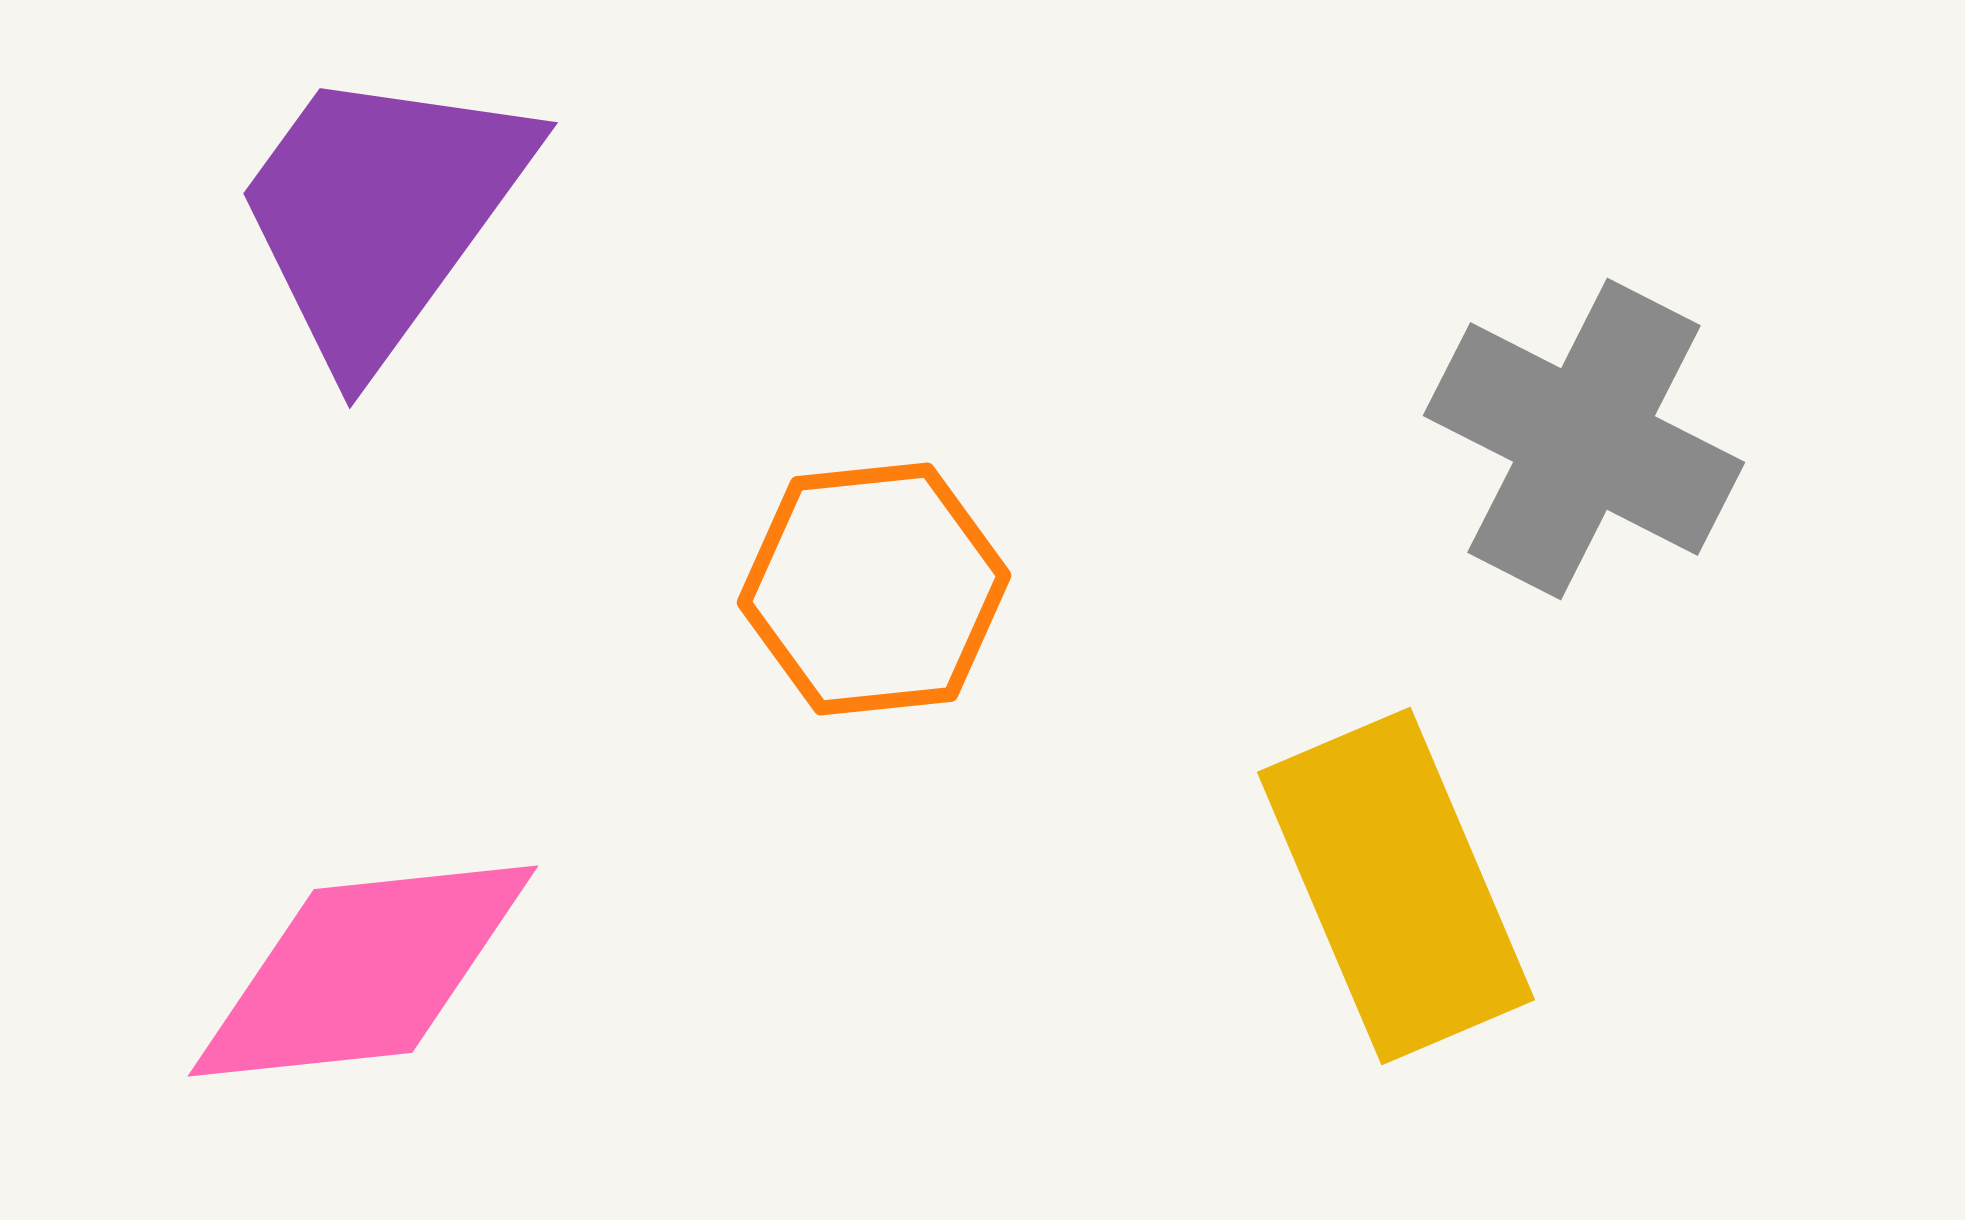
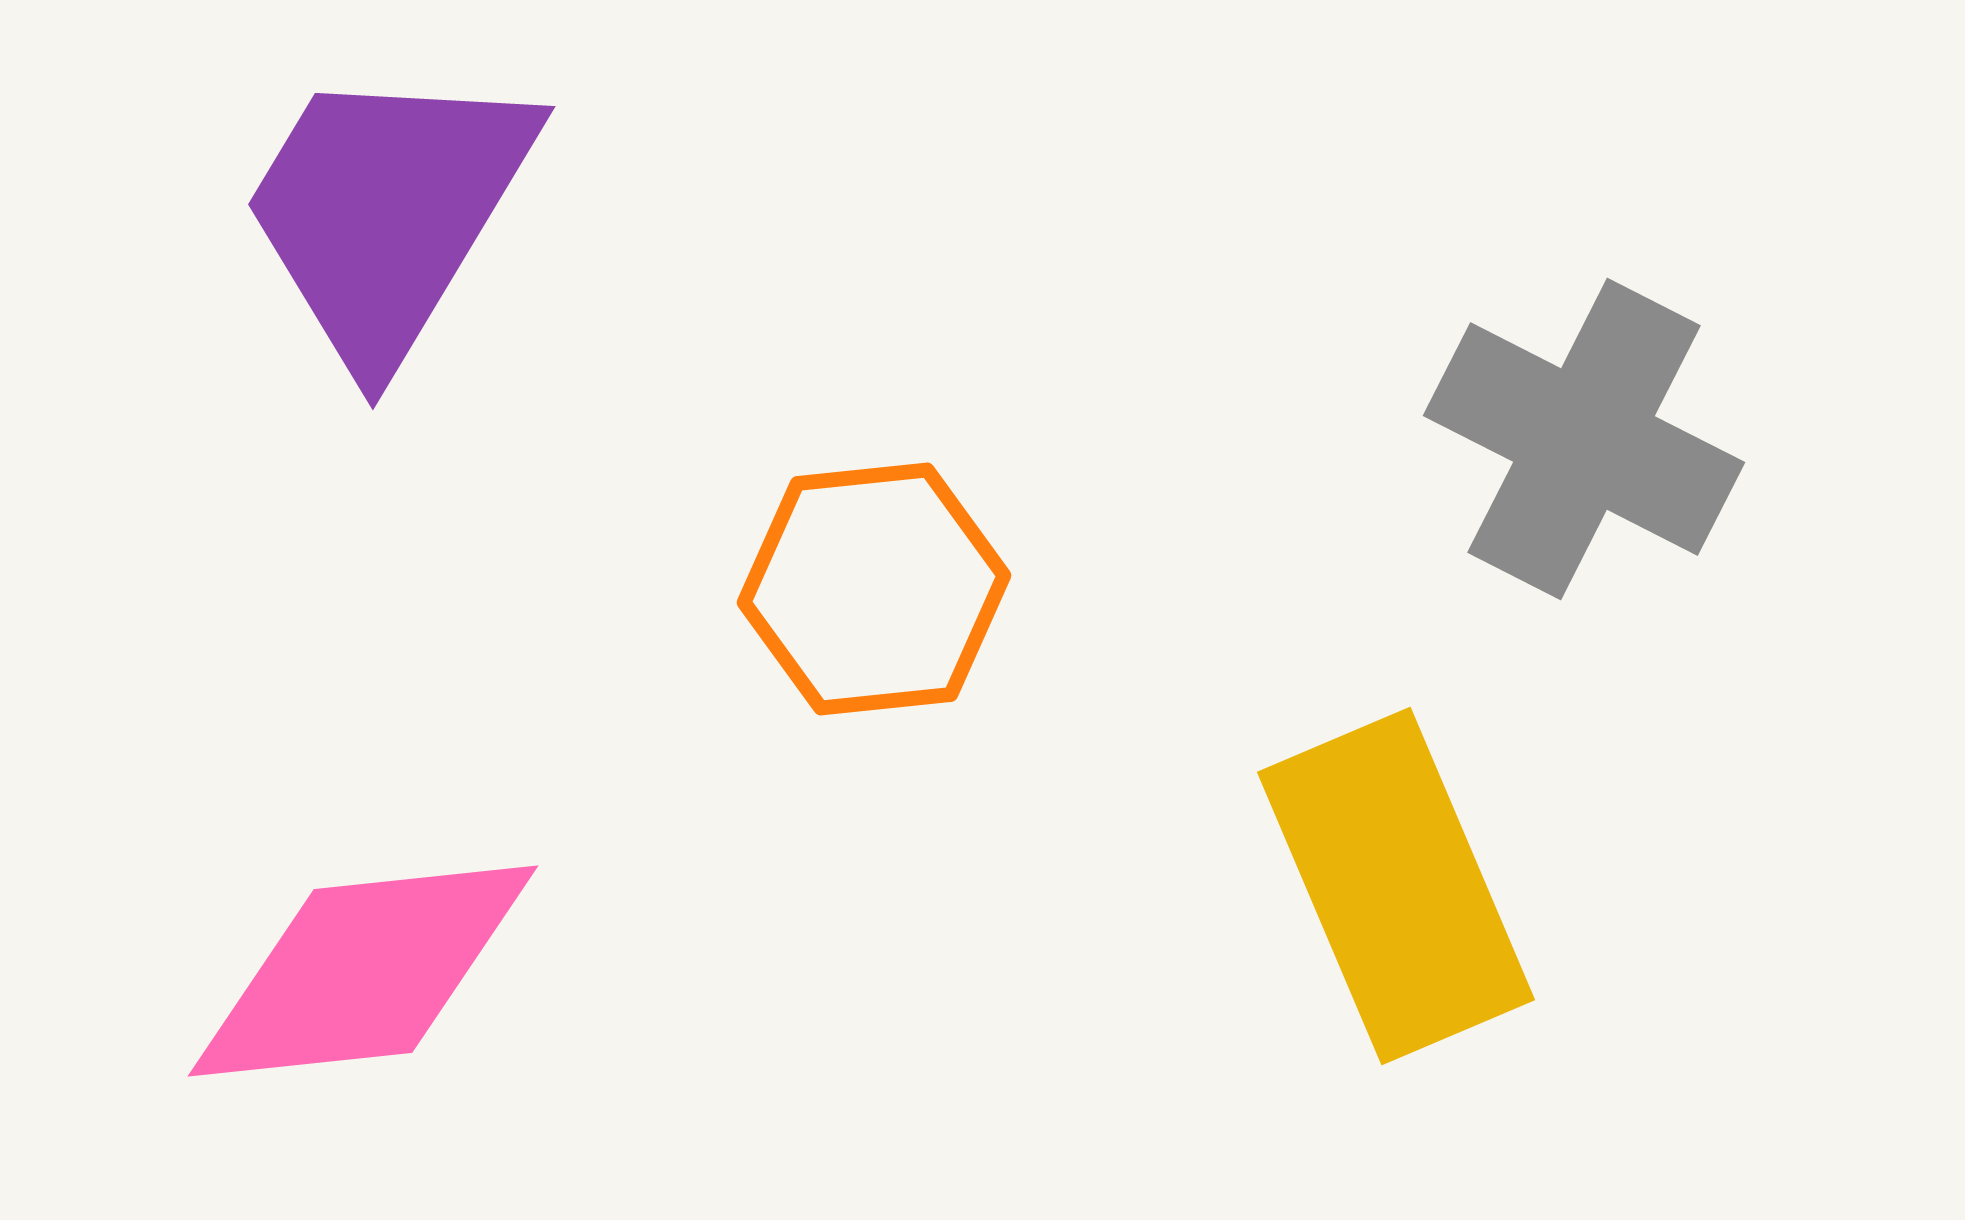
purple trapezoid: moved 6 px right, 1 px up; rotated 5 degrees counterclockwise
